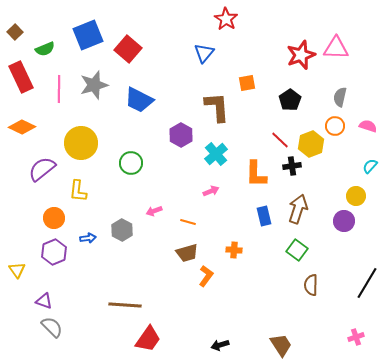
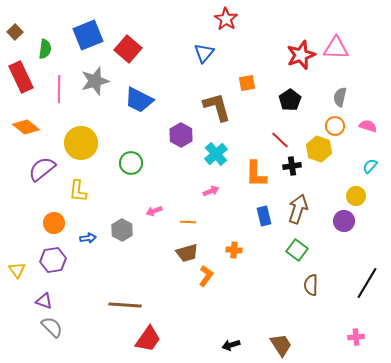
green semicircle at (45, 49): rotated 60 degrees counterclockwise
gray star at (94, 85): moved 1 px right, 4 px up
brown L-shape at (217, 107): rotated 12 degrees counterclockwise
orange diamond at (22, 127): moved 4 px right; rotated 12 degrees clockwise
yellow hexagon at (311, 144): moved 8 px right, 5 px down; rotated 20 degrees counterclockwise
orange circle at (54, 218): moved 5 px down
orange line at (188, 222): rotated 14 degrees counterclockwise
purple hexagon at (54, 252): moved 1 px left, 8 px down; rotated 15 degrees clockwise
pink cross at (356, 337): rotated 14 degrees clockwise
black arrow at (220, 345): moved 11 px right
